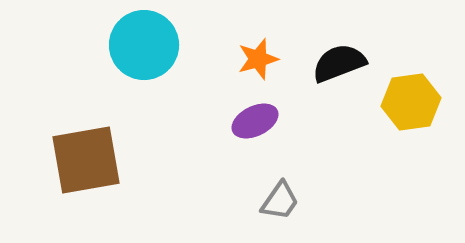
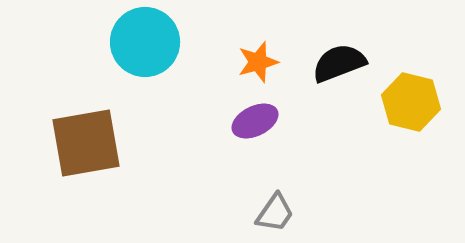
cyan circle: moved 1 px right, 3 px up
orange star: moved 3 px down
yellow hexagon: rotated 22 degrees clockwise
brown square: moved 17 px up
gray trapezoid: moved 5 px left, 12 px down
